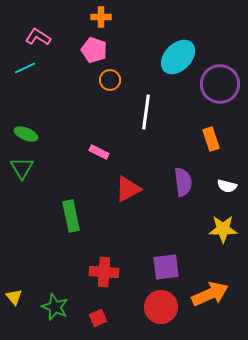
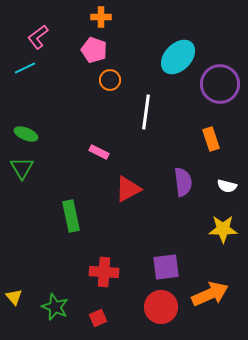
pink L-shape: rotated 70 degrees counterclockwise
